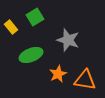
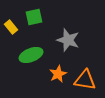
green square: moved 1 px left; rotated 18 degrees clockwise
